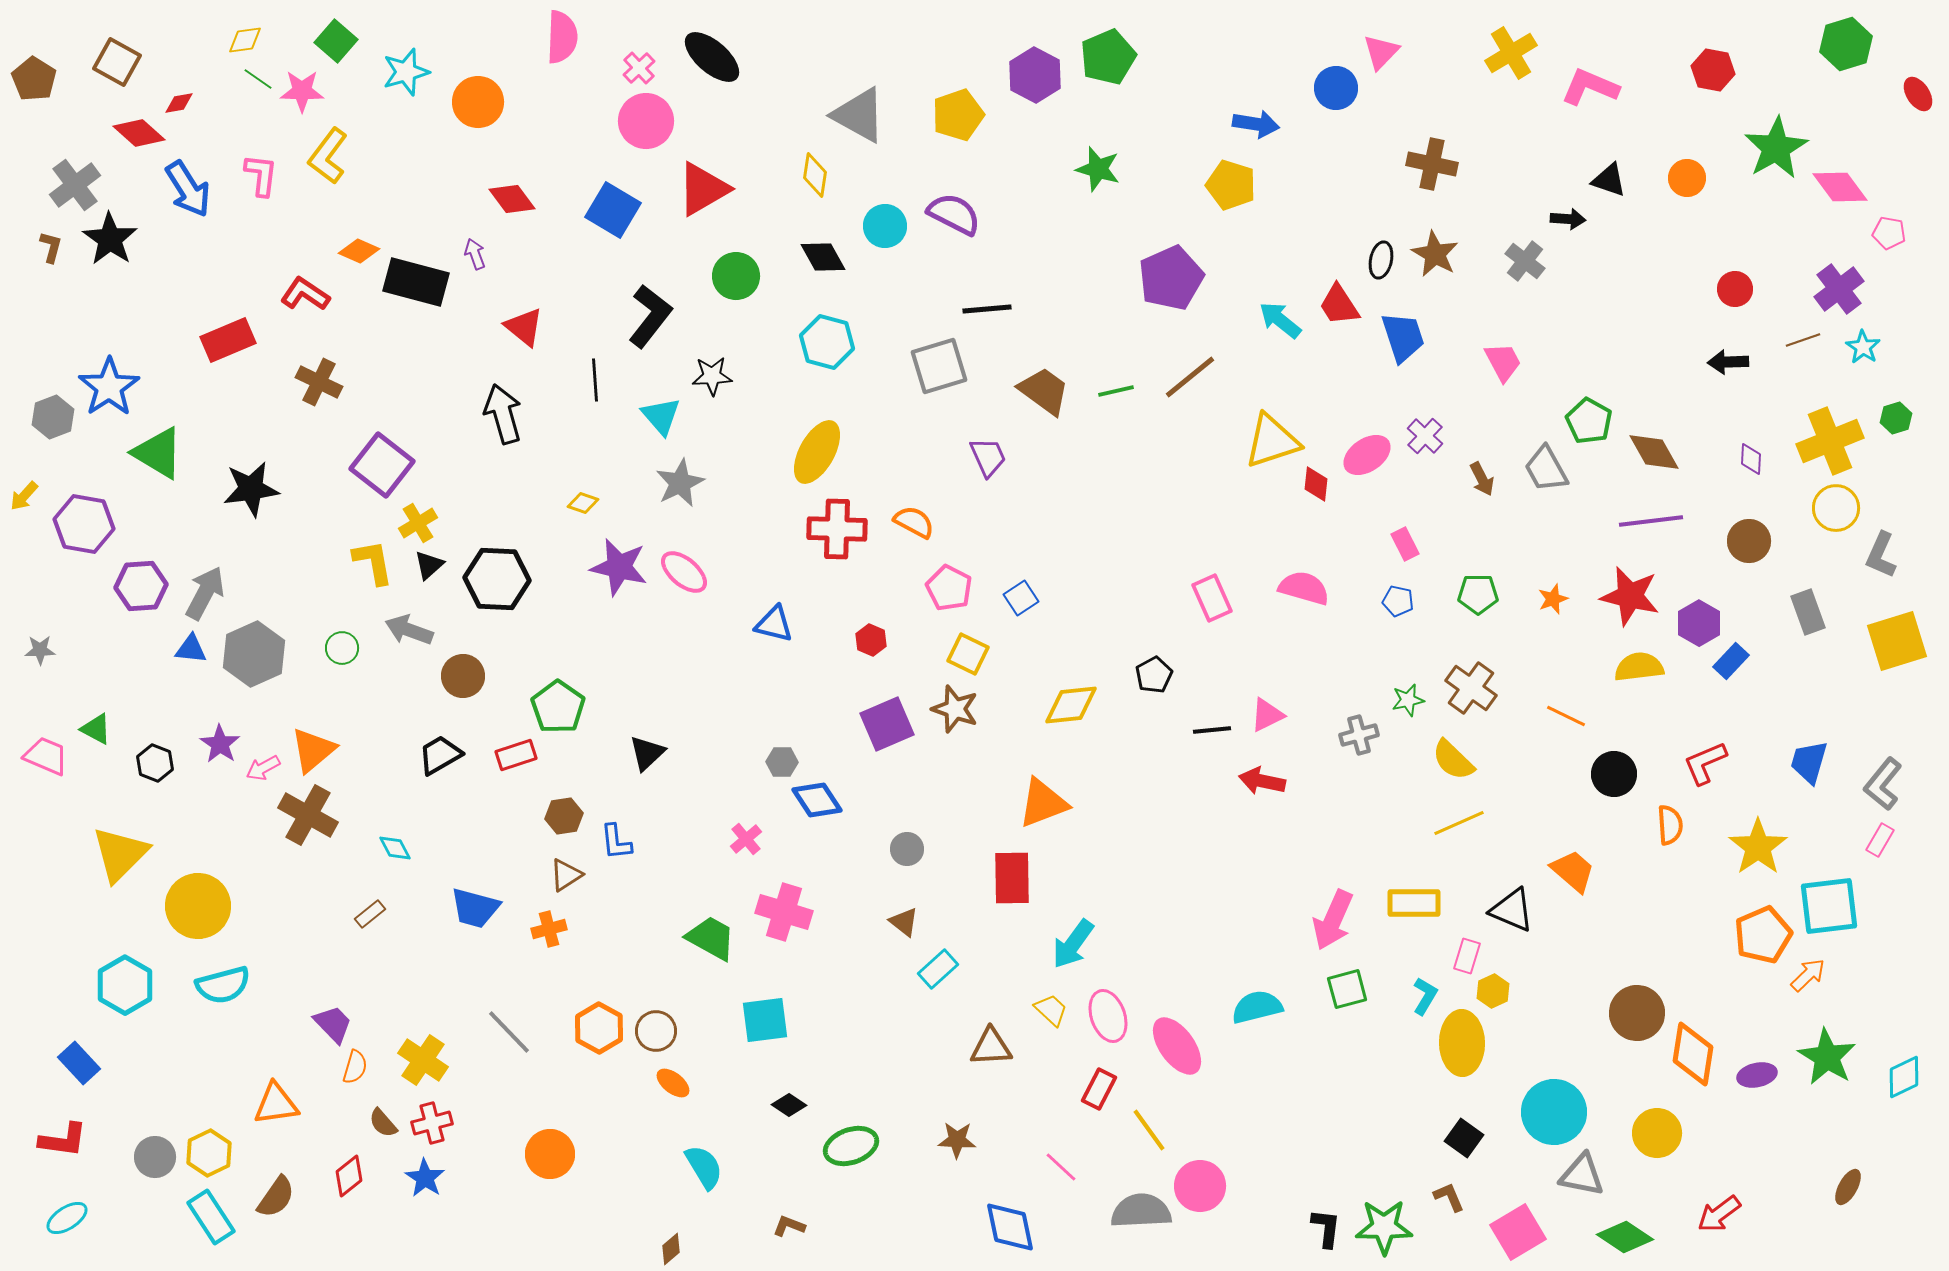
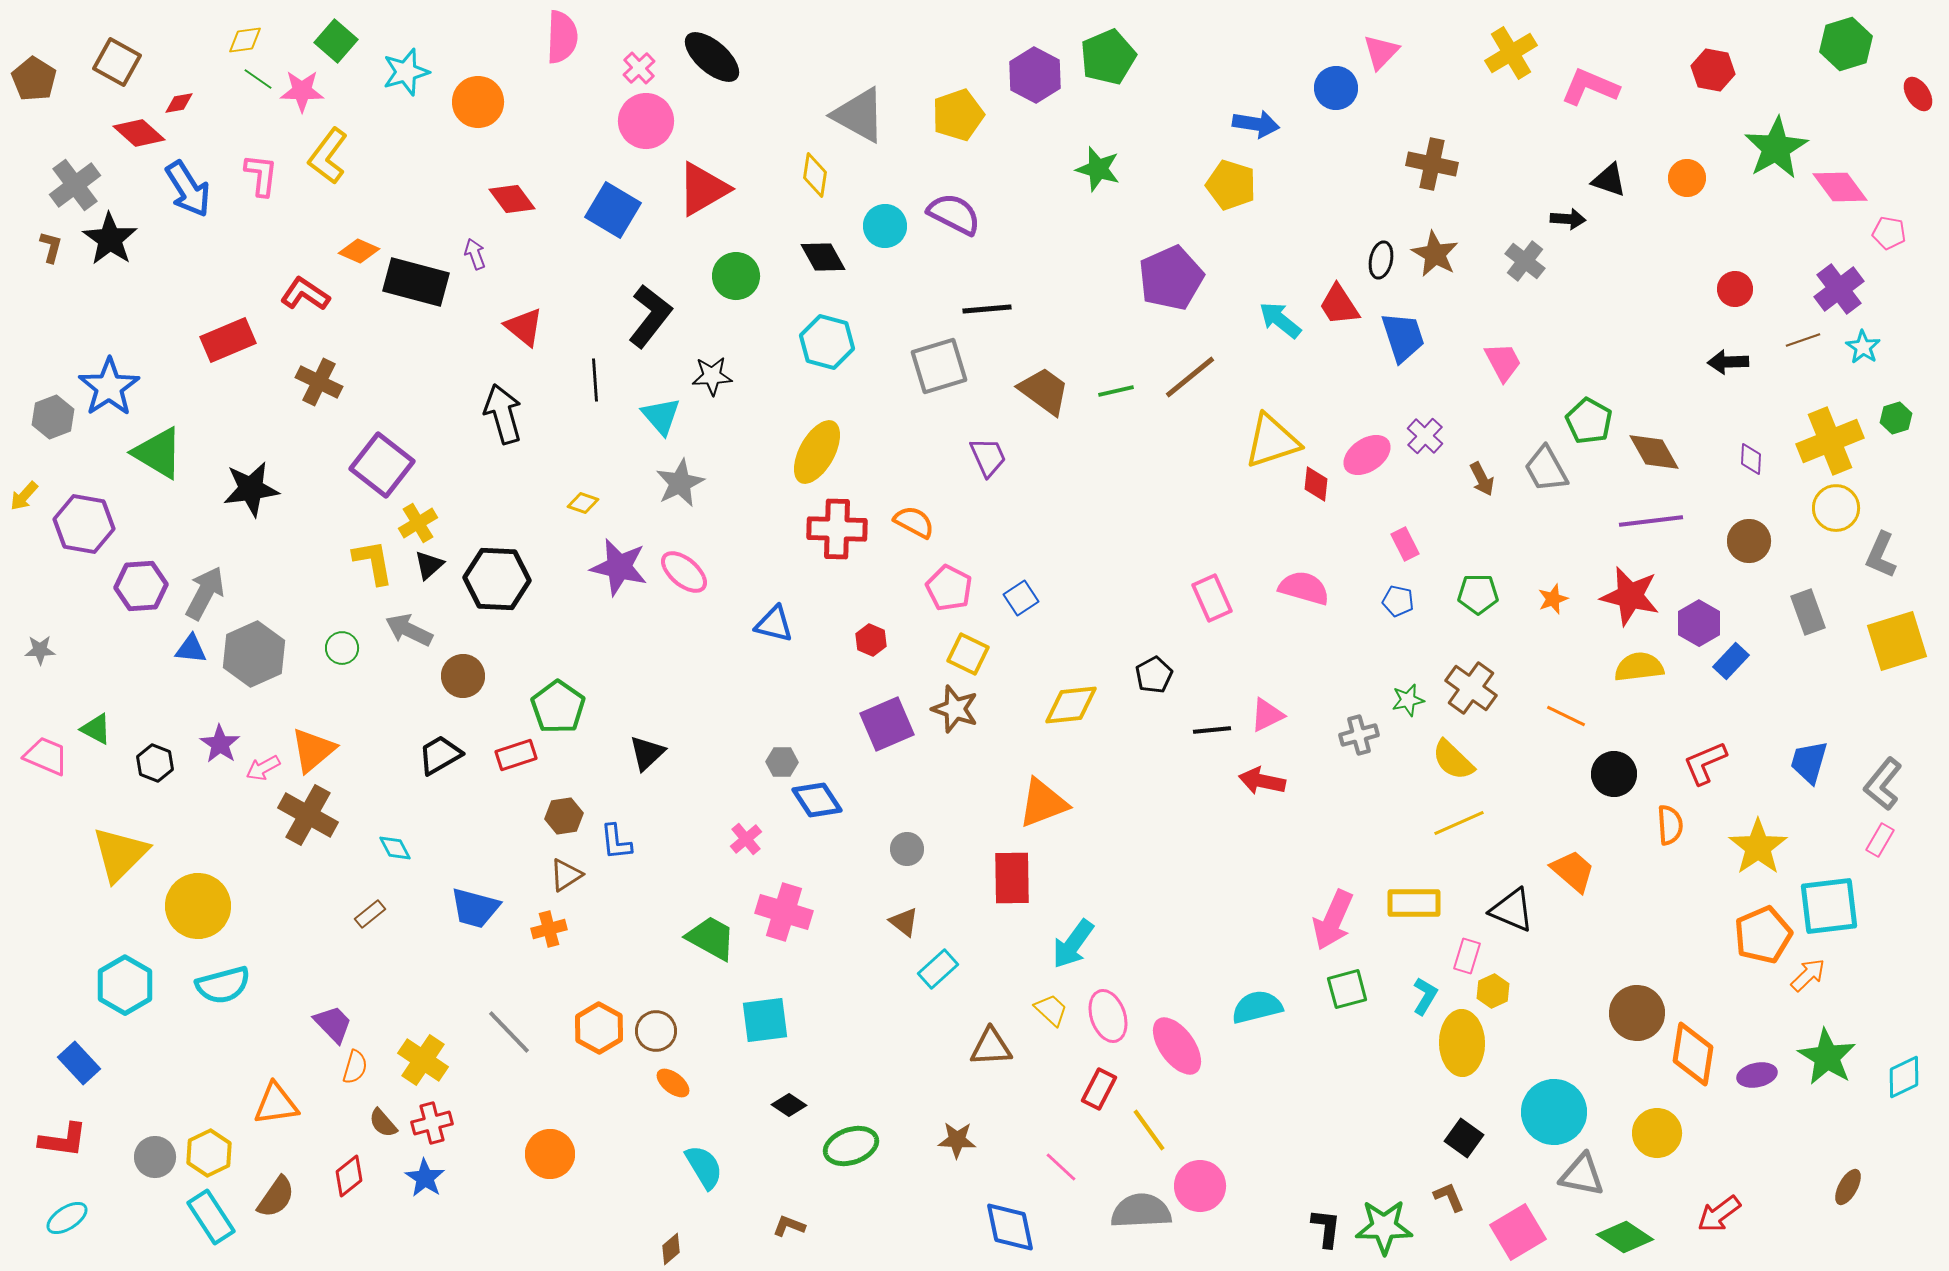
gray arrow at (409, 630): rotated 6 degrees clockwise
